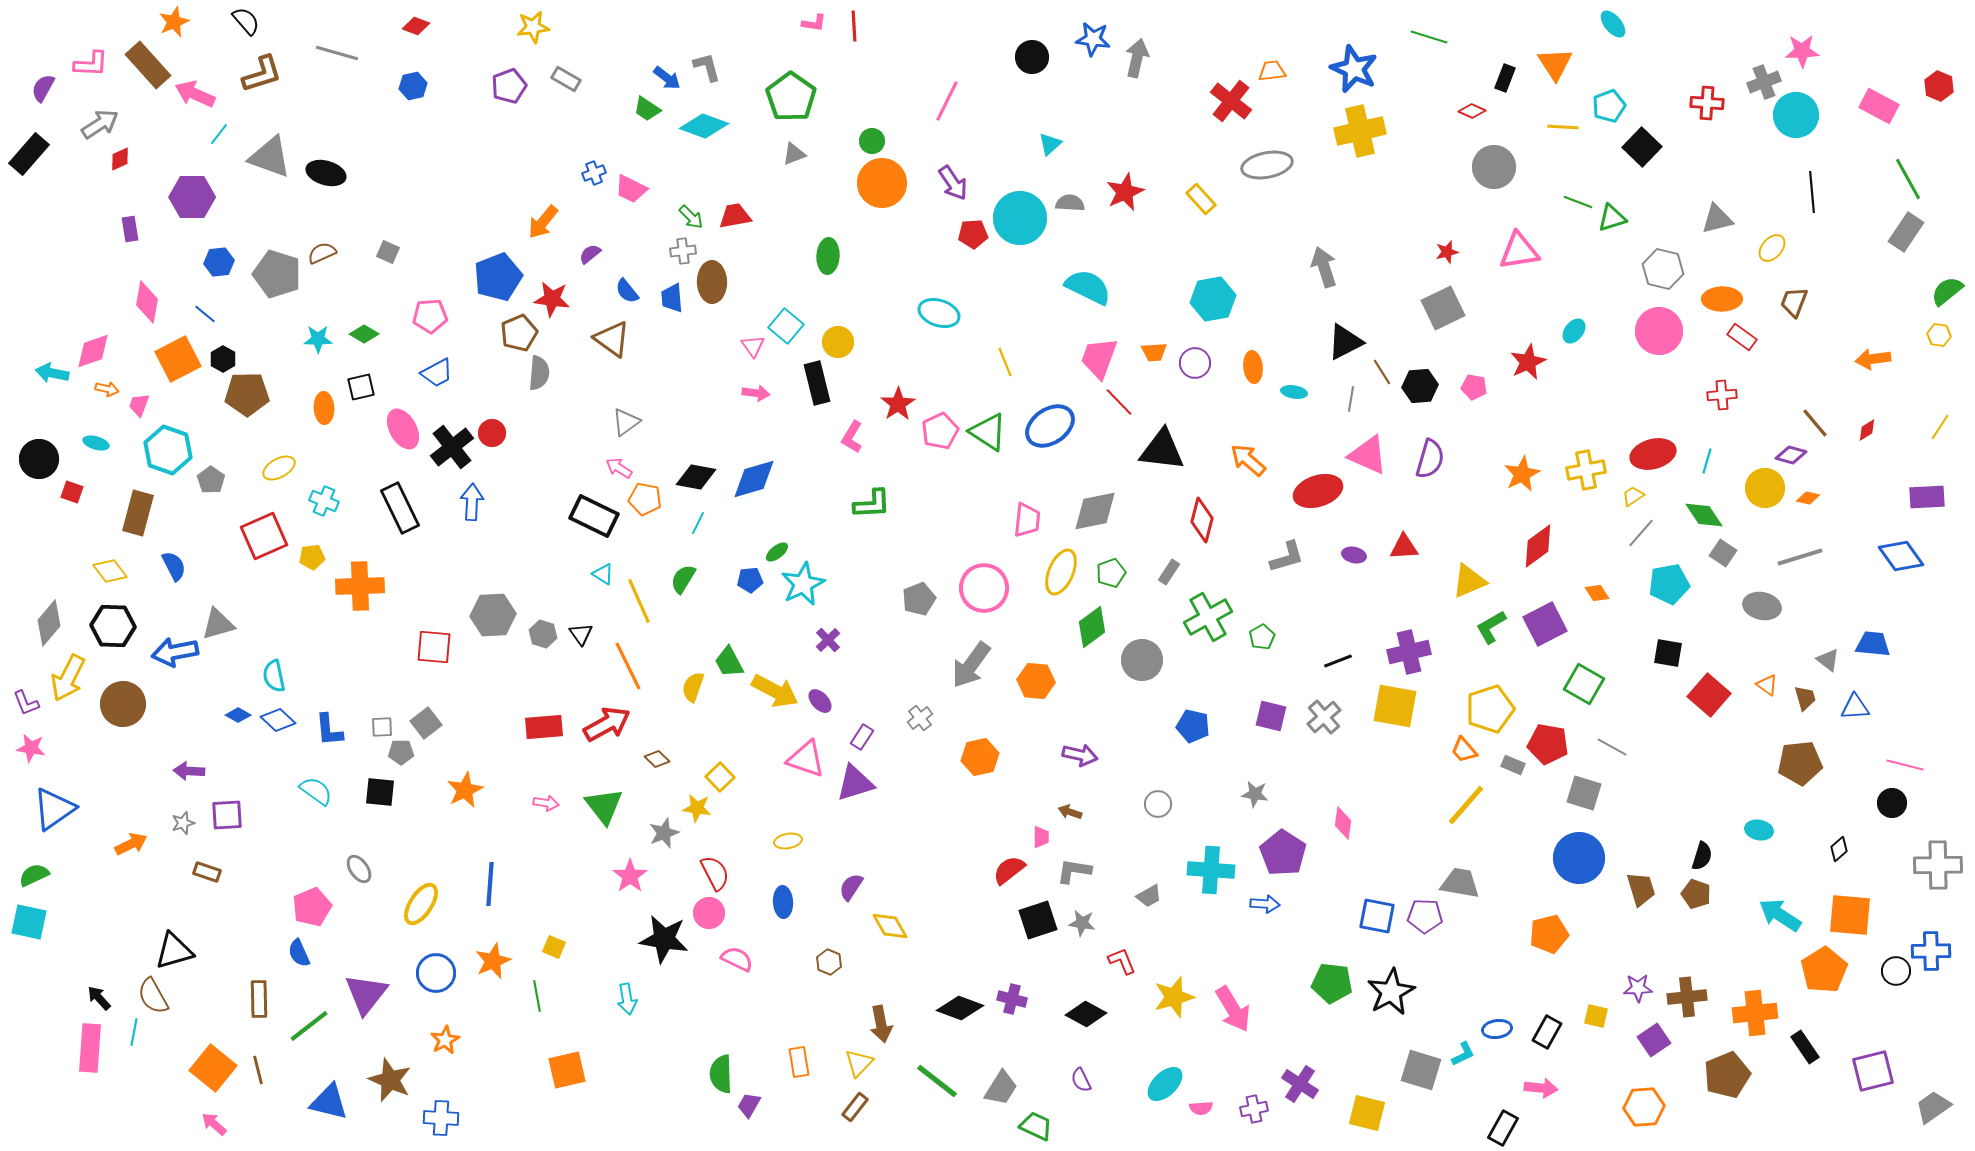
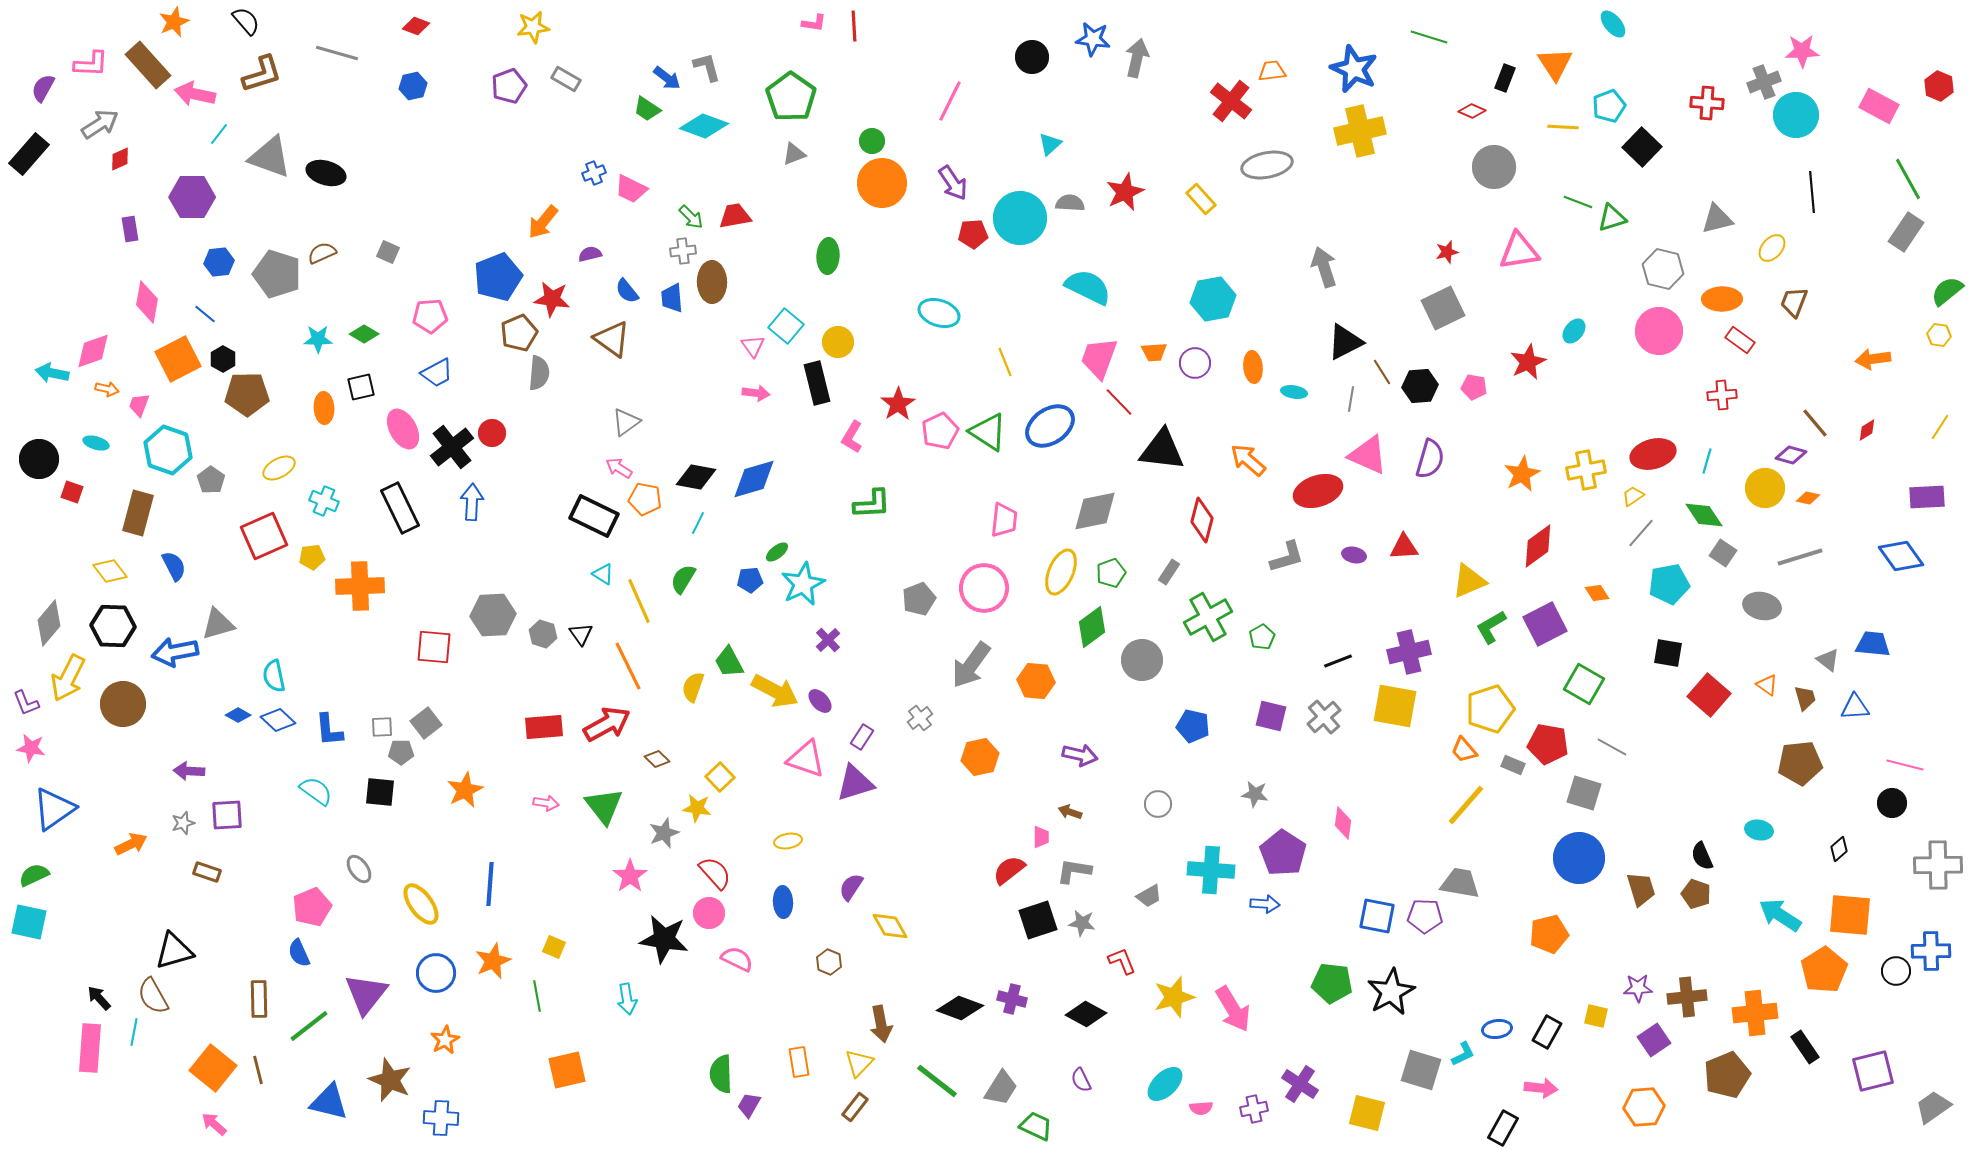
pink arrow at (195, 94): rotated 12 degrees counterclockwise
pink line at (947, 101): moved 3 px right
purple semicircle at (590, 254): rotated 25 degrees clockwise
red rectangle at (1742, 337): moved 2 px left, 3 px down
pink trapezoid at (1027, 520): moved 23 px left
black semicircle at (1702, 856): rotated 140 degrees clockwise
red semicircle at (715, 873): rotated 15 degrees counterclockwise
yellow ellipse at (421, 904): rotated 69 degrees counterclockwise
